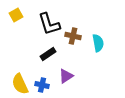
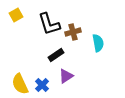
brown cross: moved 4 px up; rotated 28 degrees counterclockwise
black rectangle: moved 8 px right, 1 px down
blue cross: rotated 32 degrees clockwise
